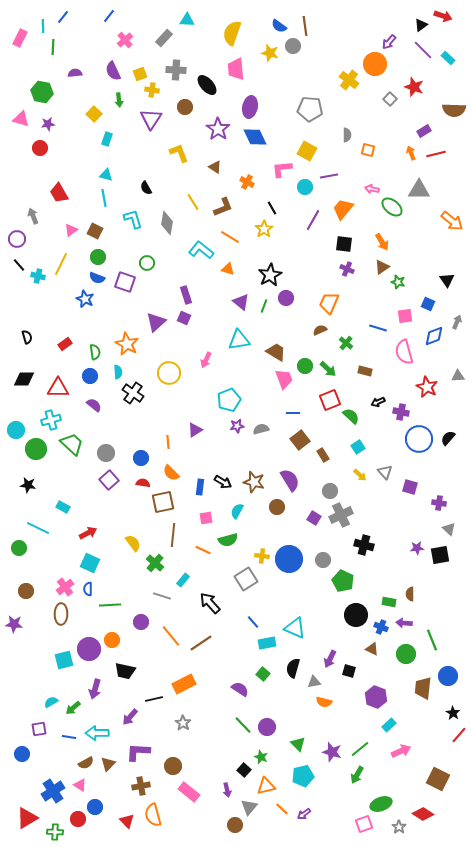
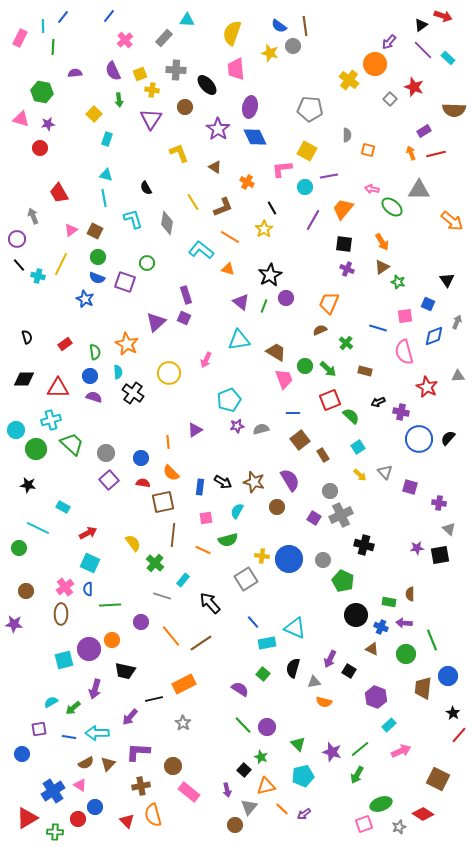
purple semicircle at (94, 405): moved 8 px up; rotated 21 degrees counterclockwise
black square at (349, 671): rotated 16 degrees clockwise
gray star at (399, 827): rotated 16 degrees clockwise
